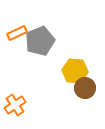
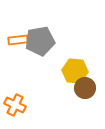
orange rectangle: moved 1 px right, 7 px down; rotated 18 degrees clockwise
gray pentagon: rotated 12 degrees clockwise
orange cross: rotated 30 degrees counterclockwise
